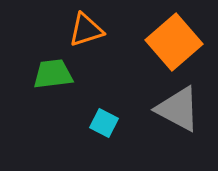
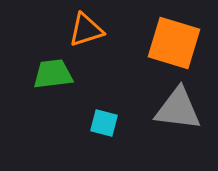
orange square: moved 1 px down; rotated 32 degrees counterclockwise
gray triangle: rotated 21 degrees counterclockwise
cyan square: rotated 12 degrees counterclockwise
